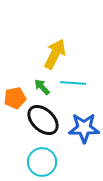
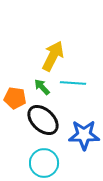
yellow arrow: moved 2 px left, 2 px down
orange pentagon: rotated 20 degrees clockwise
blue star: moved 7 px down
cyan circle: moved 2 px right, 1 px down
